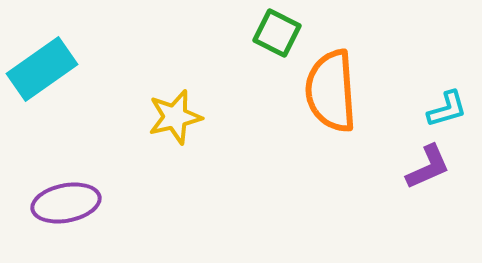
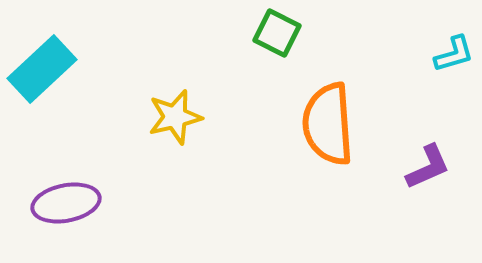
cyan rectangle: rotated 8 degrees counterclockwise
orange semicircle: moved 3 px left, 33 px down
cyan L-shape: moved 7 px right, 55 px up
